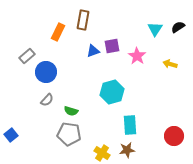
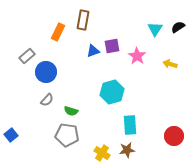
gray pentagon: moved 2 px left, 1 px down
